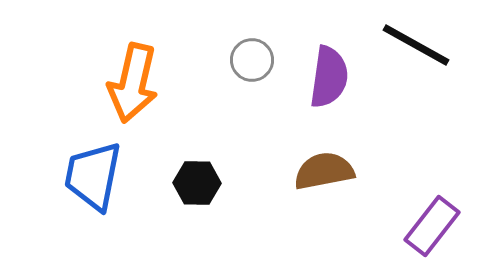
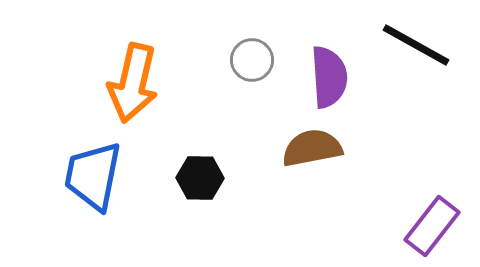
purple semicircle: rotated 12 degrees counterclockwise
brown semicircle: moved 12 px left, 23 px up
black hexagon: moved 3 px right, 5 px up
